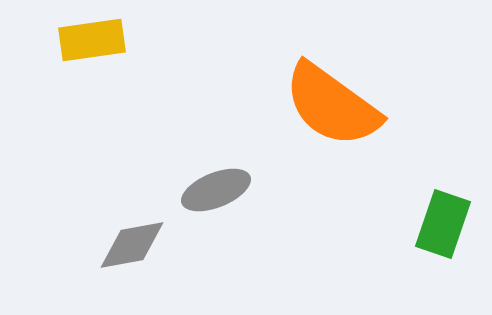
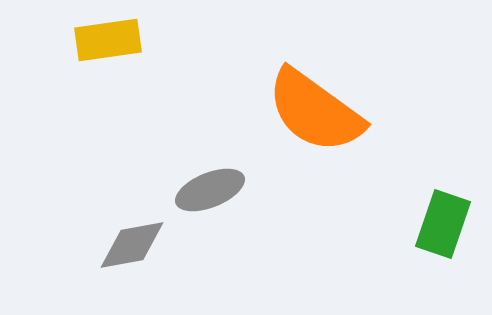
yellow rectangle: moved 16 px right
orange semicircle: moved 17 px left, 6 px down
gray ellipse: moved 6 px left
